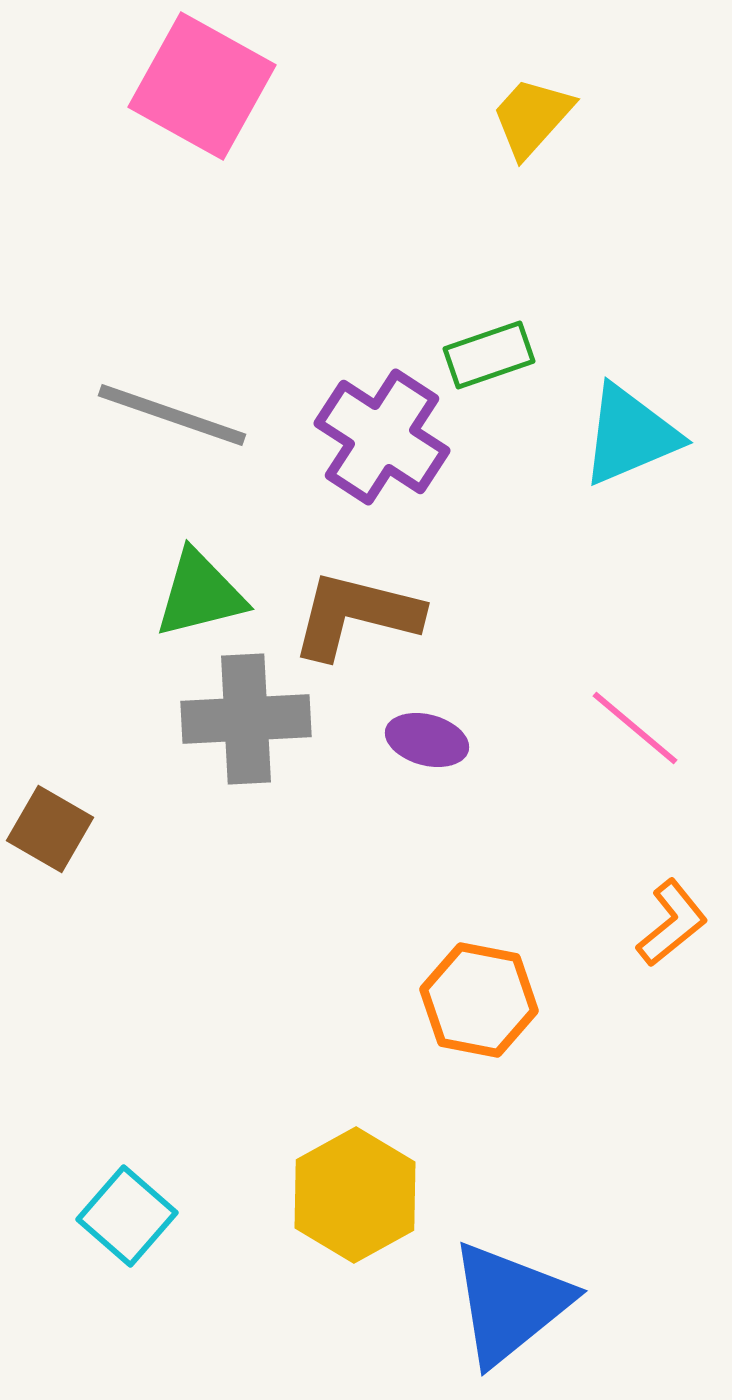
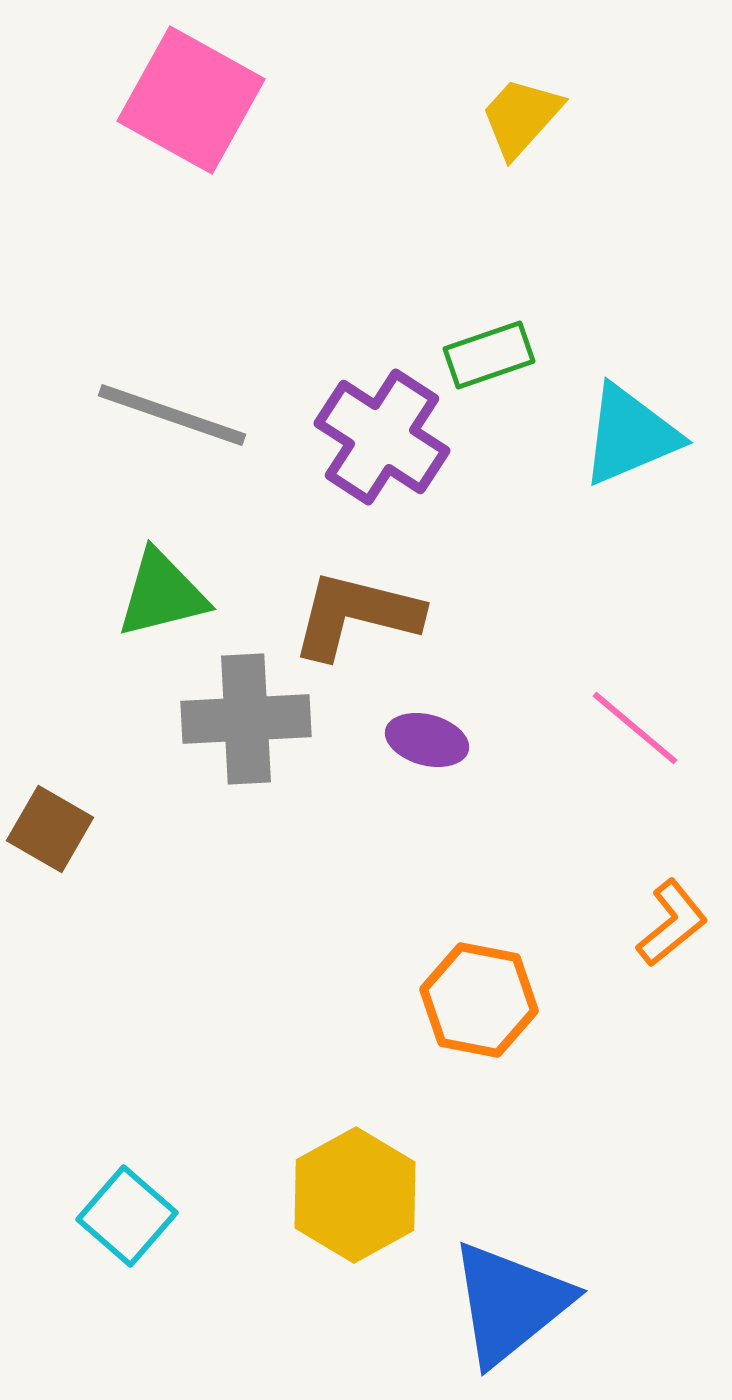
pink square: moved 11 px left, 14 px down
yellow trapezoid: moved 11 px left
green triangle: moved 38 px left
